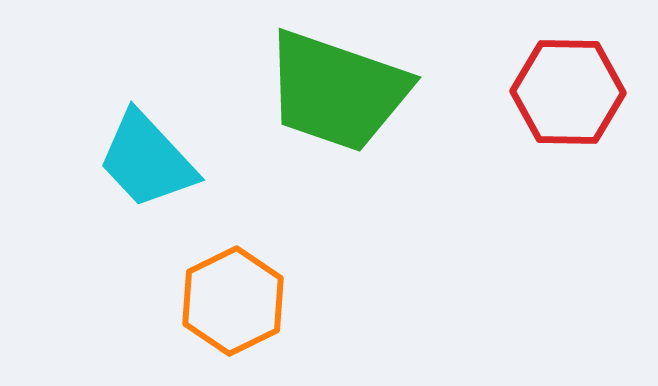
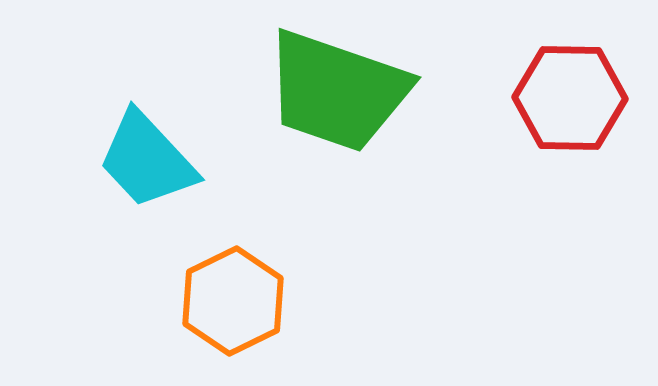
red hexagon: moved 2 px right, 6 px down
